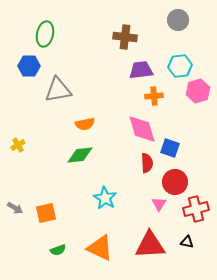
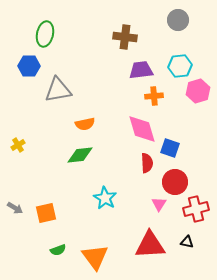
orange triangle: moved 5 px left, 9 px down; rotated 28 degrees clockwise
